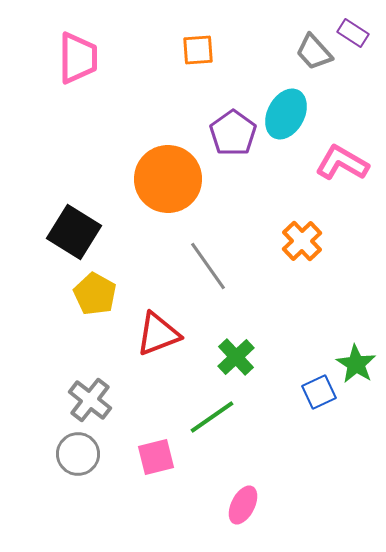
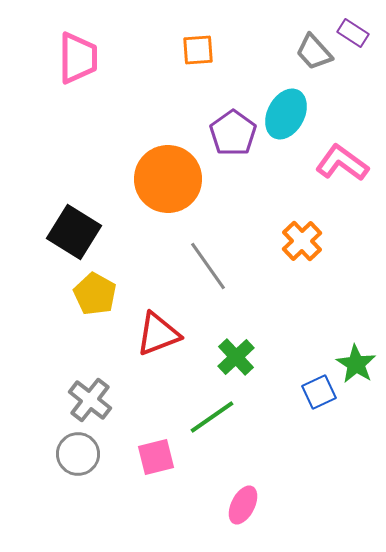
pink L-shape: rotated 6 degrees clockwise
